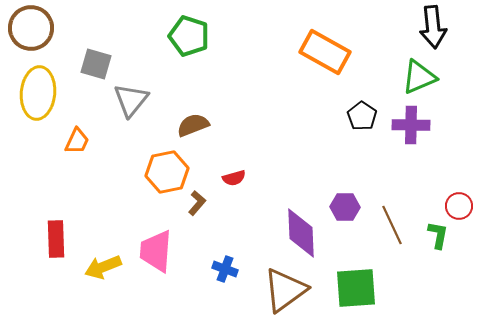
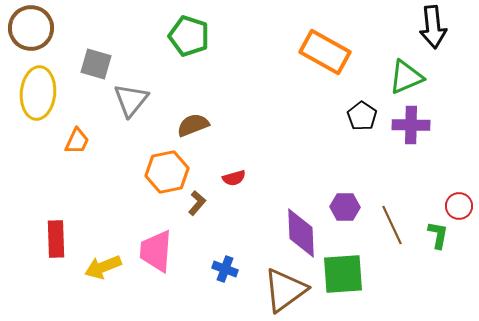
green triangle: moved 13 px left
green square: moved 13 px left, 14 px up
